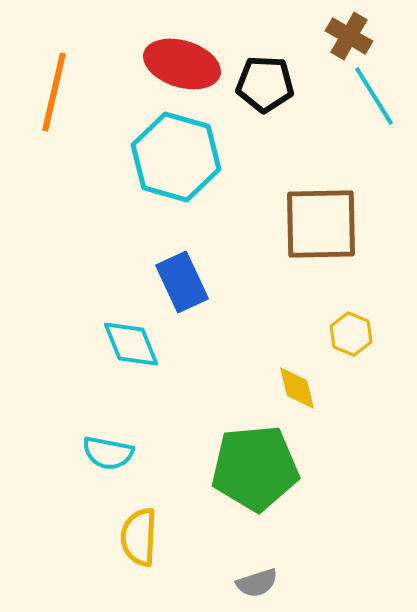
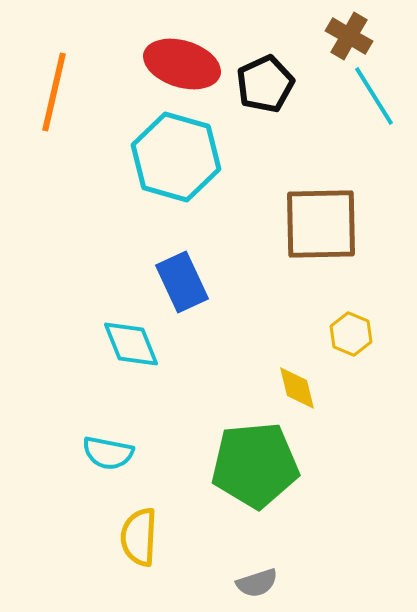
black pentagon: rotated 28 degrees counterclockwise
green pentagon: moved 3 px up
